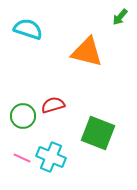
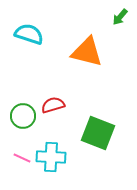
cyan semicircle: moved 1 px right, 5 px down
cyan cross: rotated 20 degrees counterclockwise
